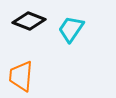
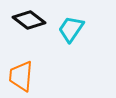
black diamond: moved 1 px up; rotated 16 degrees clockwise
